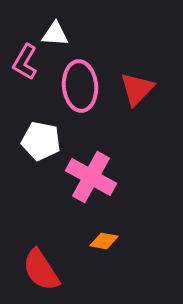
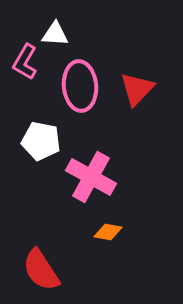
orange diamond: moved 4 px right, 9 px up
